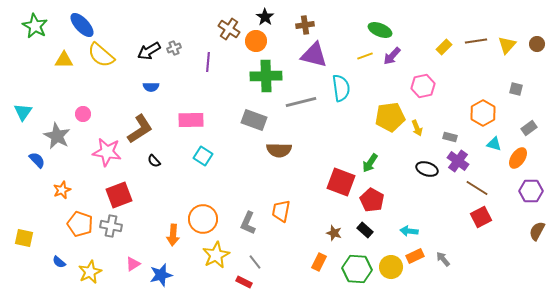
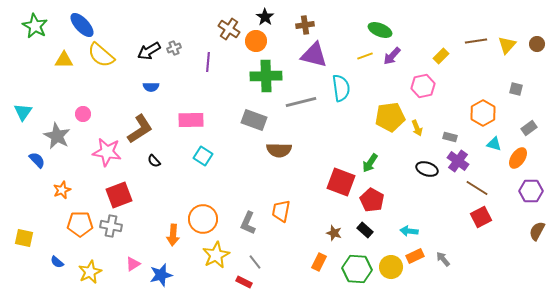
yellow rectangle at (444, 47): moved 3 px left, 9 px down
orange pentagon at (80, 224): rotated 20 degrees counterclockwise
blue semicircle at (59, 262): moved 2 px left
